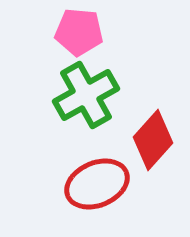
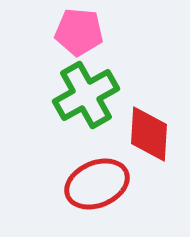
red diamond: moved 4 px left, 6 px up; rotated 38 degrees counterclockwise
